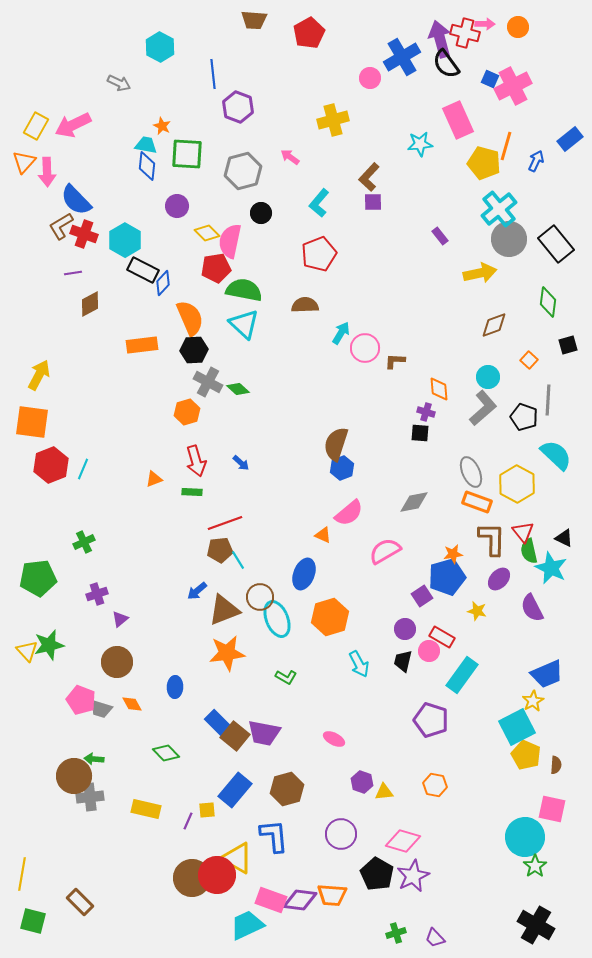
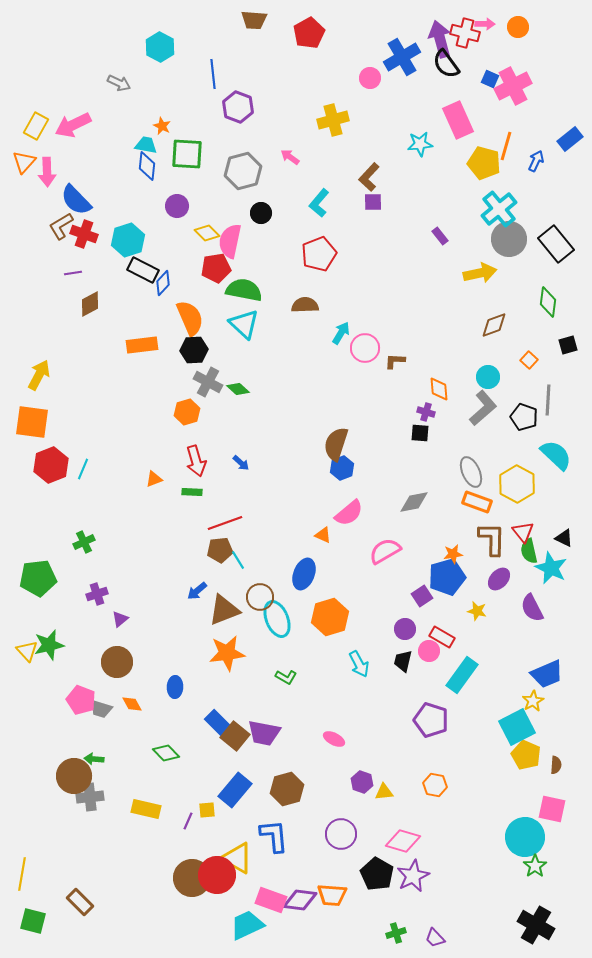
cyan hexagon at (125, 240): moved 3 px right; rotated 12 degrees clockwise
